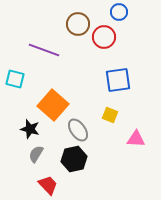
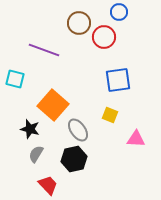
brown circle: moved 1 px right, 1 px up
